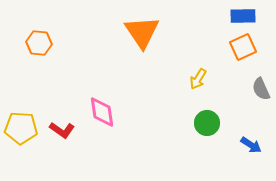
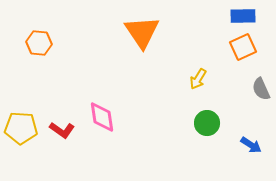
pink diamond: moved 5 px down
